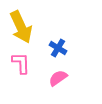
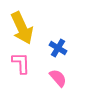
yellow arrow: moved 1 px right, 1 px down
pink semicircle: rotated 84 degrees clockwise
